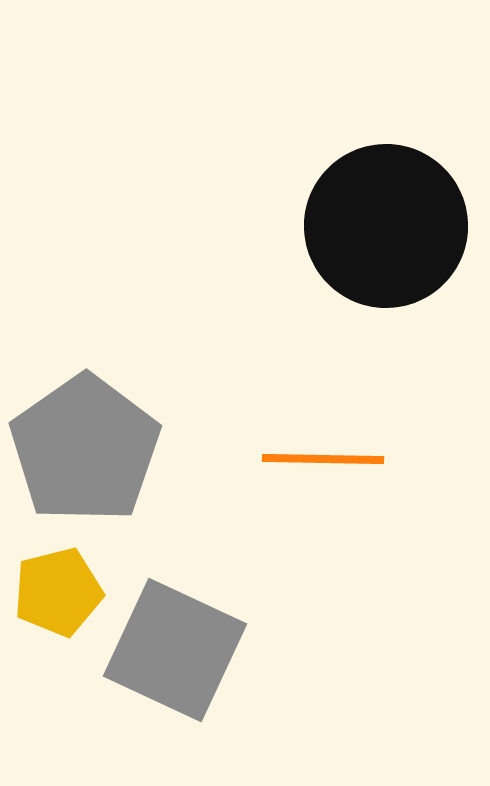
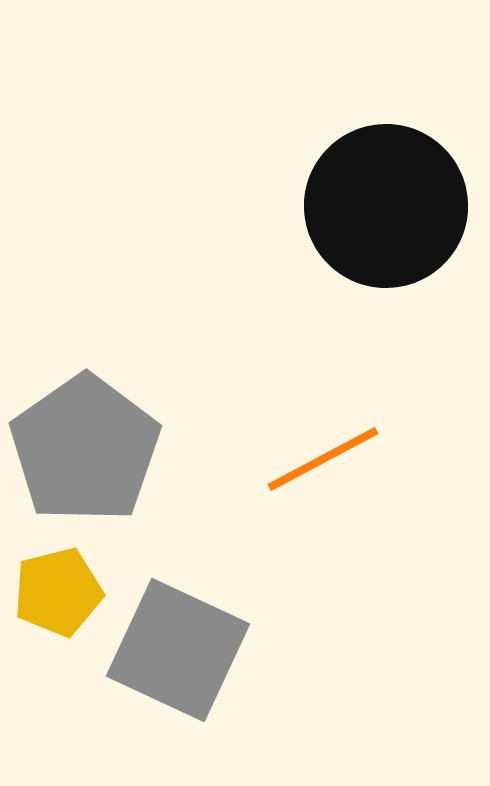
black circle: moved 20 px up
orange line: rotated 29 degrees counterclockwise
gray square: moved 3 px right
